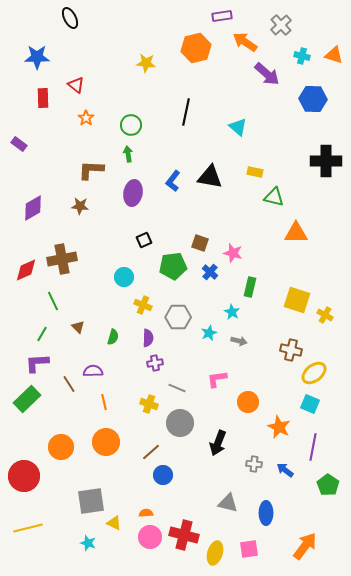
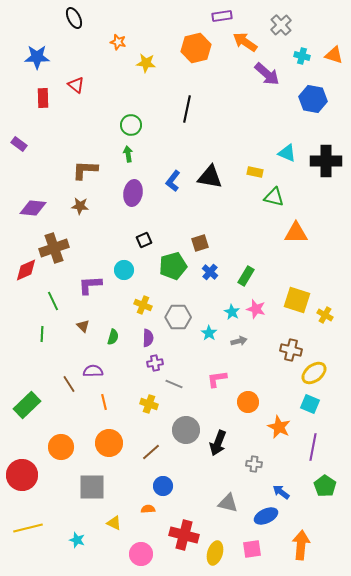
black ellipse at (70, 18): moved 4 px right
blue hexagon at (313, 99): rotated 8 degrees clockwise
black line at (186, 112): moved 1 px right, 3 px up
orange star at (86, 118): moved 32 px right, 76 px up; rotated 21 degrees counterclockwise
cyan triangle at (238, 127): moved 49 px right, 26 px down; rotated 18 degrees counterclockwise
brown L-shape at (91, 170): moved 6 px left
purple diamond at (33, 208): rotated 36 degrees clockwise
brown square at (200, 243): rotated 36 degrees counterclockwise
pink star at (233, 253): moved 23 px right, 56 px down
brown cross at (62, 259): moved 8 px left, 11 px up; rotated 8 degrees counterclockwise
green pentagon at (173, 266): rotated 8 degrees counterclockwise
cyan circle at (124, 277): moved 7 px up
green rectangle at (250, 287): moved 4 px left, 11 px up; rotated 18 degrees clockwise
brown triangle at (78, 327): moved 5 px right, 1 px up
cyan star at (209, 333): rotated 14 degrees counterclockwise
green line at (42, 334): rotated 28 degrees counterclockwise
gray arrow at (239, 341): rotated 28 degrees counterclockwise
purple L-shape at (37, 363): moved 53 px right, 78 px up
gray line at (177, 388): moved 3 px left, 4 px up
green rectangle at (27, 399): moved 6 px down
gray circle at (180, 423): moved 6 px right, 7 px down
orange circle at (106, 442): moved 3 px right, 1 px down
blue arrow at (285, 470): moved 4 px left, 22 px down
blue circle at (163, 475): moved 11 px down
red circle at (24, 476): moved 2 px left, 1 px up
green pentagon at (328, 485): moved 3 px left, 1 px down
gray square at (91, 501): moved 1 px right, 14 px up; rotated 8 degrees clockwise
orange semicircle at (146, 513): moved 2 px right, 4 px up
blue ellipse at (266, 513): moved 3 px down; rotated 65 degrees clockwise
pink circle at (150, 537): moved 9 px left, 17 px down
cyan star at (88, 543): moved 11 px left, 3 px up
orange arrow at (305, 546): moved 4 px left, 1 px up; rotated 32 degrees counterclockwise
pink square at (249, 549): moved 3 px right
